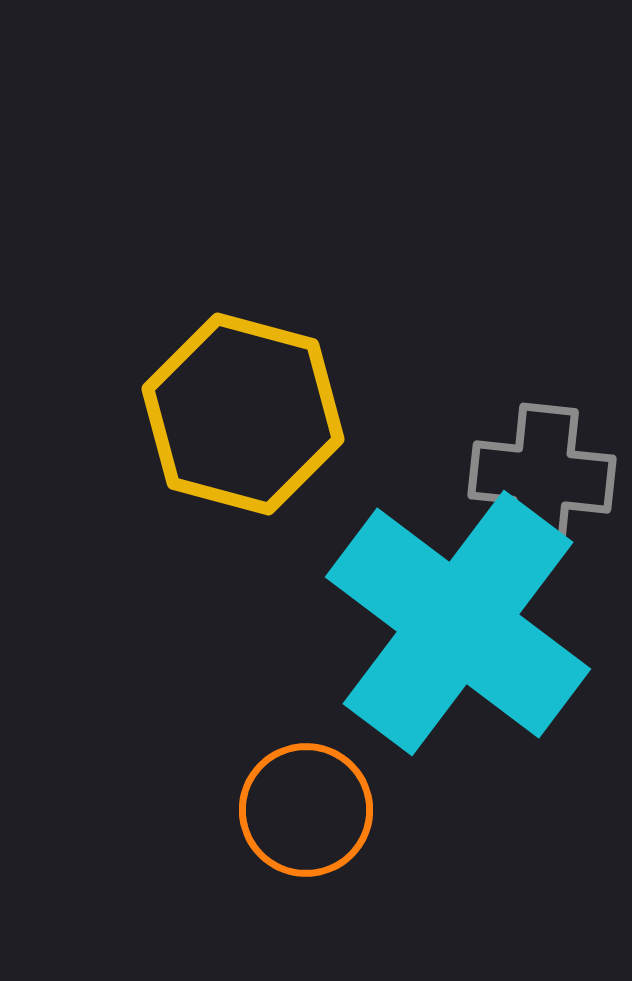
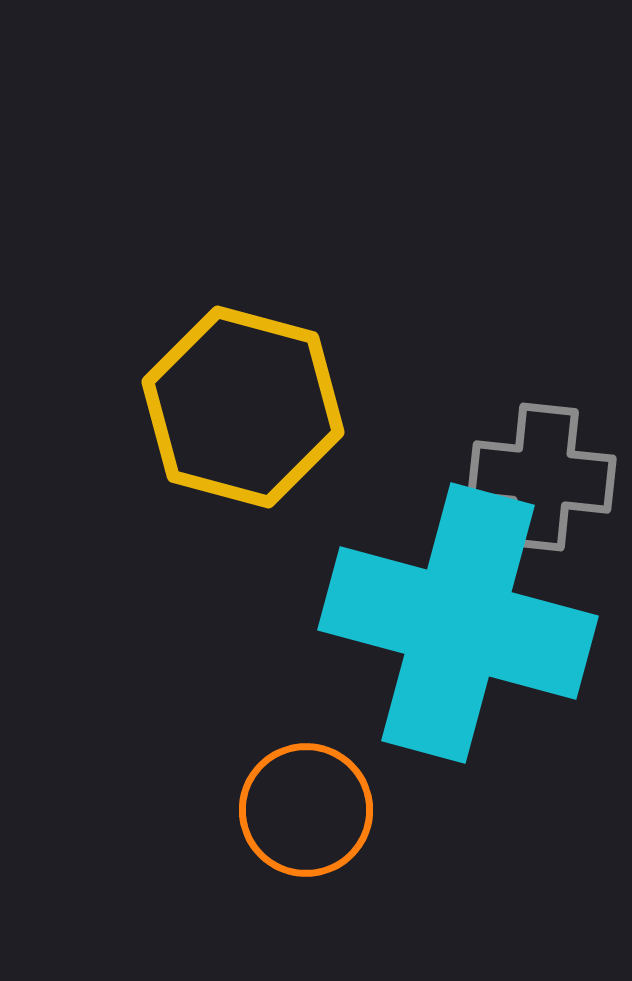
yellow hexagon: moved 7 px up
cyan cross: rotated 22 degrees counterclockwise
